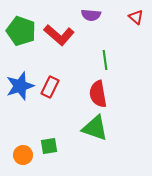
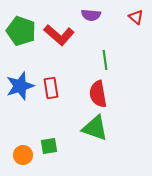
red rectangle: moved 1 px right, 1 px down; rotated 35 degrees counterclockwise
